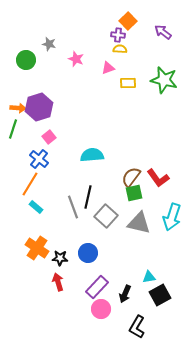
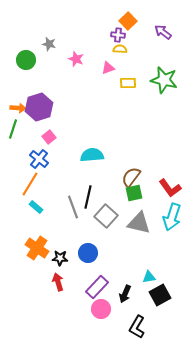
red L-shape: moved 12 px right, 10 px down
